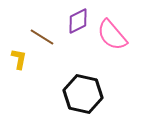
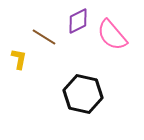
brown line: moved 2 px right
